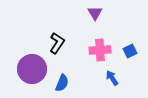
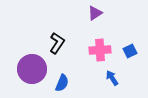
purple triangle: rotated 28 degrees clockwise
